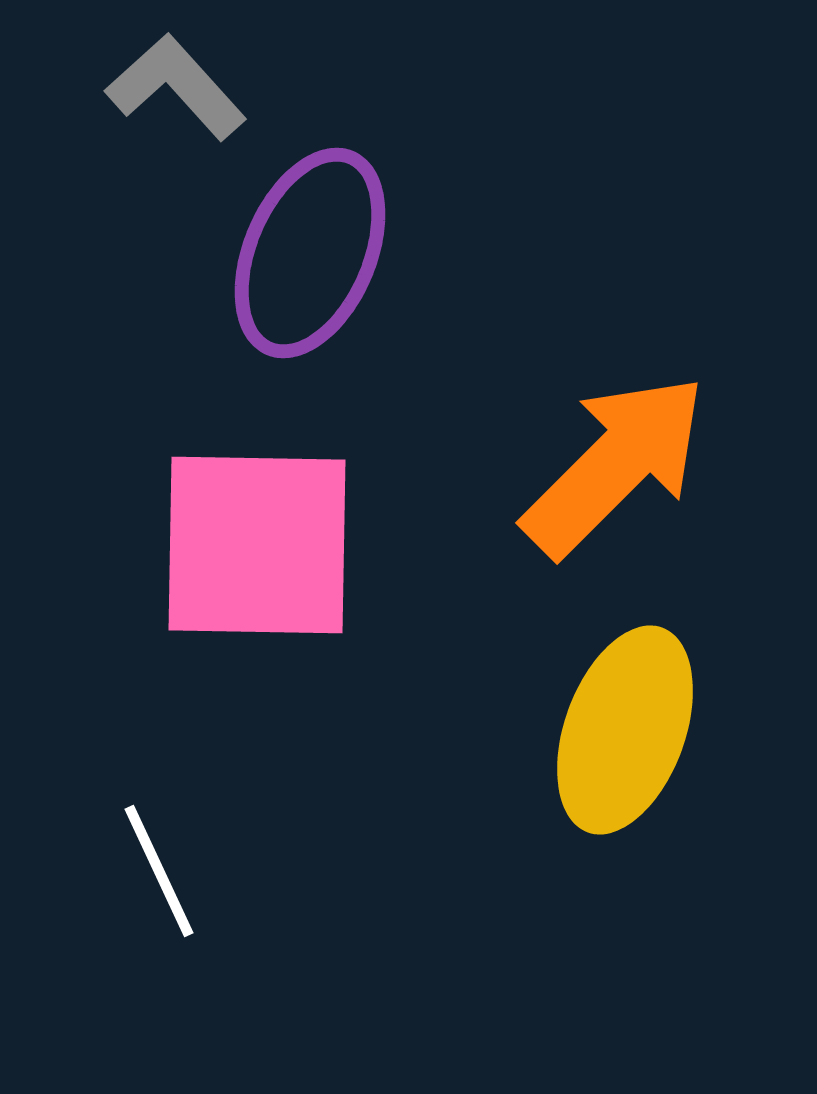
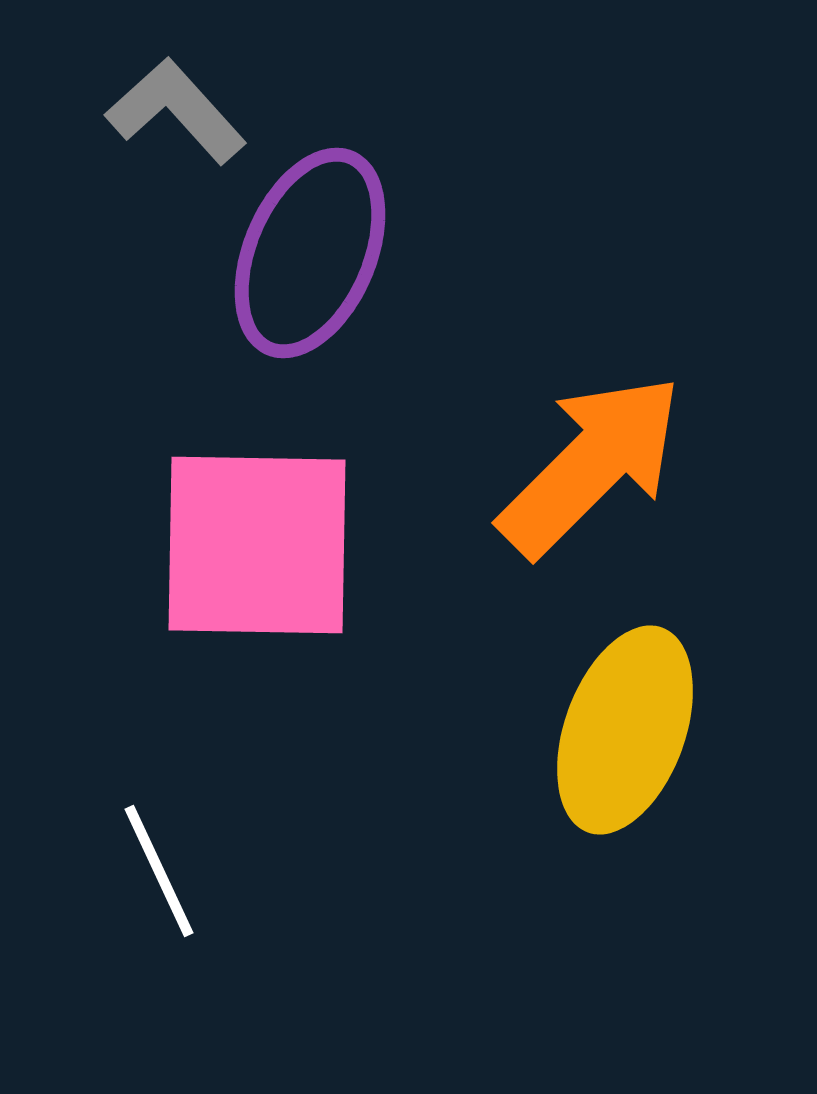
gray L-shape: moved 24 px down
orange arrow: moved 24 px left
